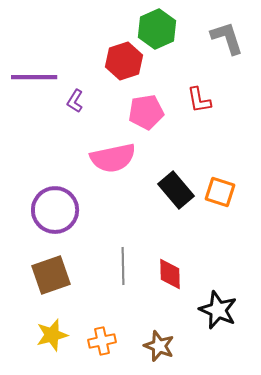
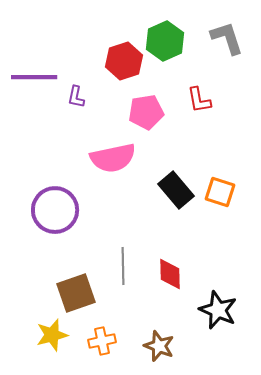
green hexagon: moved 8 px right, 12 px down
purple L-shape: moved 1 px right, 4 px up; rotated 20 degrees counterclockwise
brown square: moved 25 px right, 18 px down
